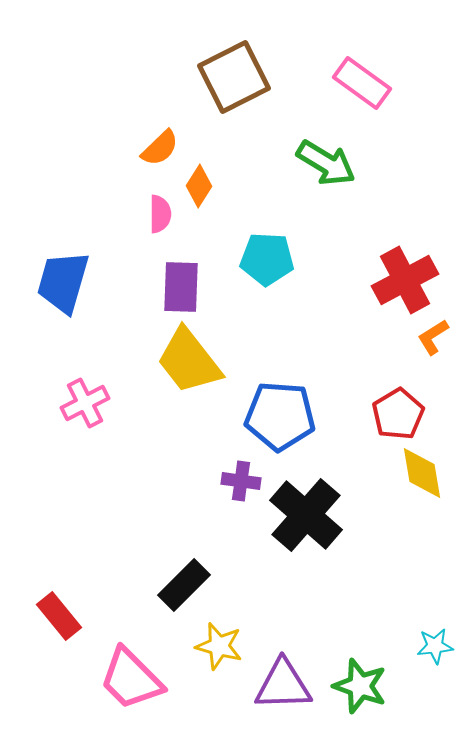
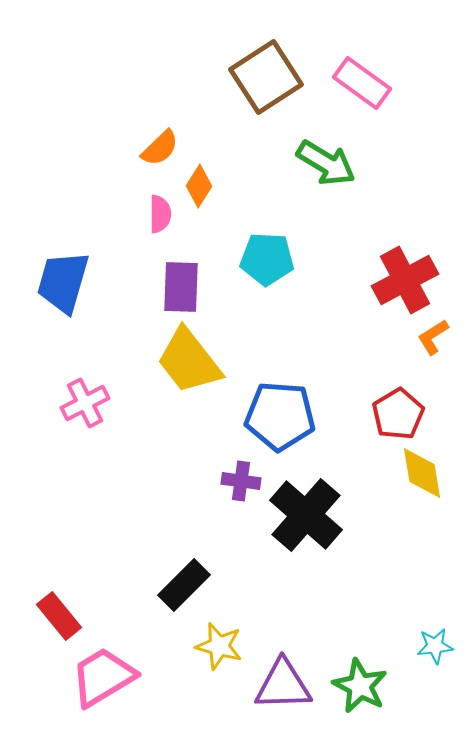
brown square: moved 32 px right; rotated 6 degrees counterclockwise
pink trapezoid: moved 28 px left, 2 px up; rotated 104 degrees clockwise
green star: rotated 8 degrees clockwise
